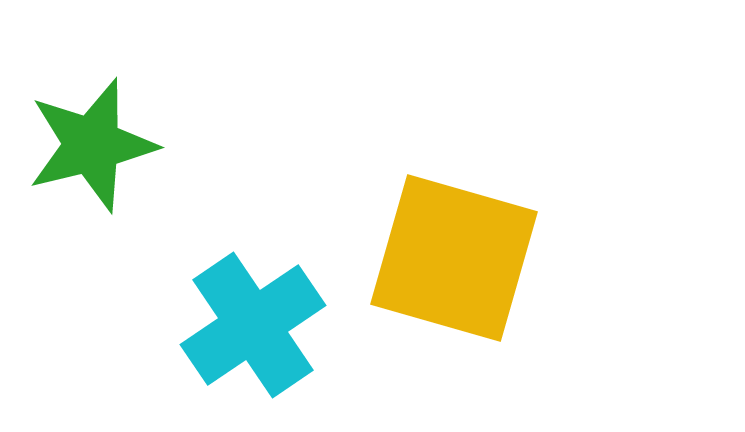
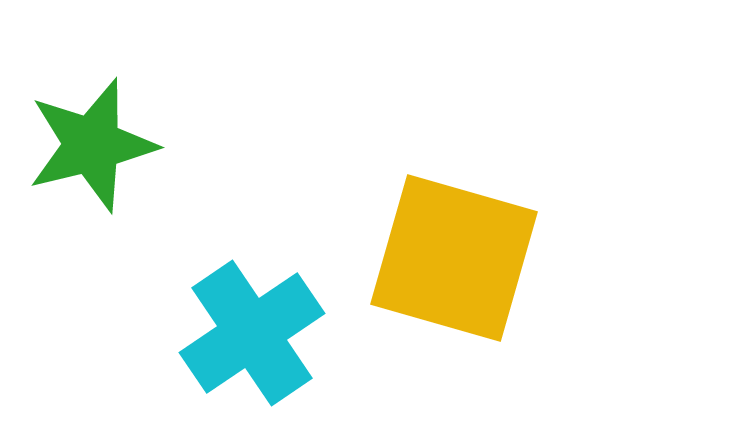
cyan cross: moved 1 px left, 8 px down
